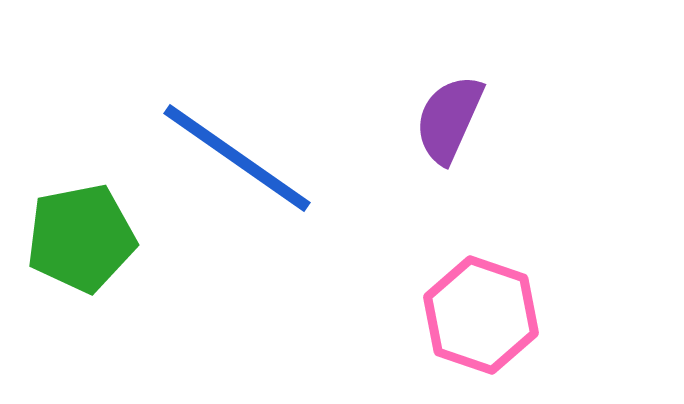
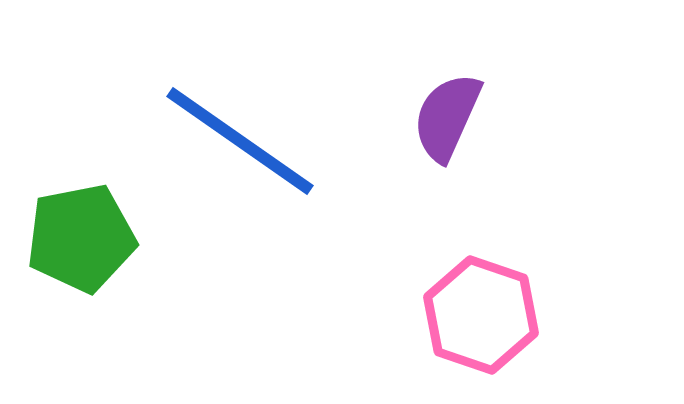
purple semicircle: moved 2 px left, 2 px up
blue line: moved 3 px right, 17 px up
